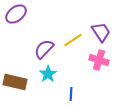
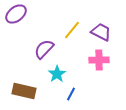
purple trapezoid: rotated 30 degrees counterclockwise
yellow line: moved 1 px left, 10 px up; rotated 18 degrees counterclockwise
pink cross: rotated 18 degrees counterclockwise
cyan star: moved 9 px right
brown rectangle: moved 9 px right, 9 px down
blue line: rotated 24 degrees clockwise
